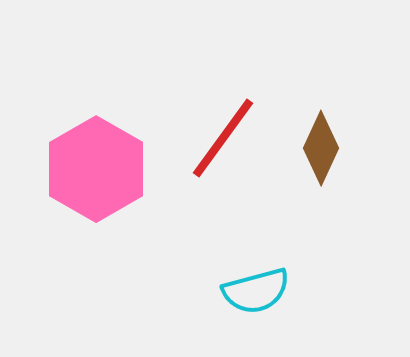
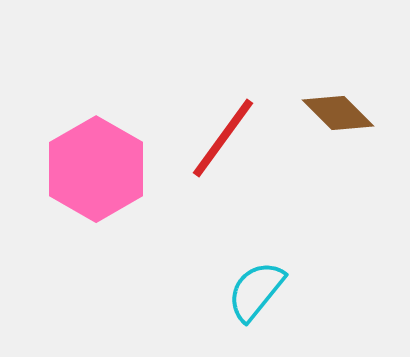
brown diamond: moved 17 px right, 35 px up; rotated 70 degrees counterclockwise
cyan semicircle: rotated 144 degrees clockwise
